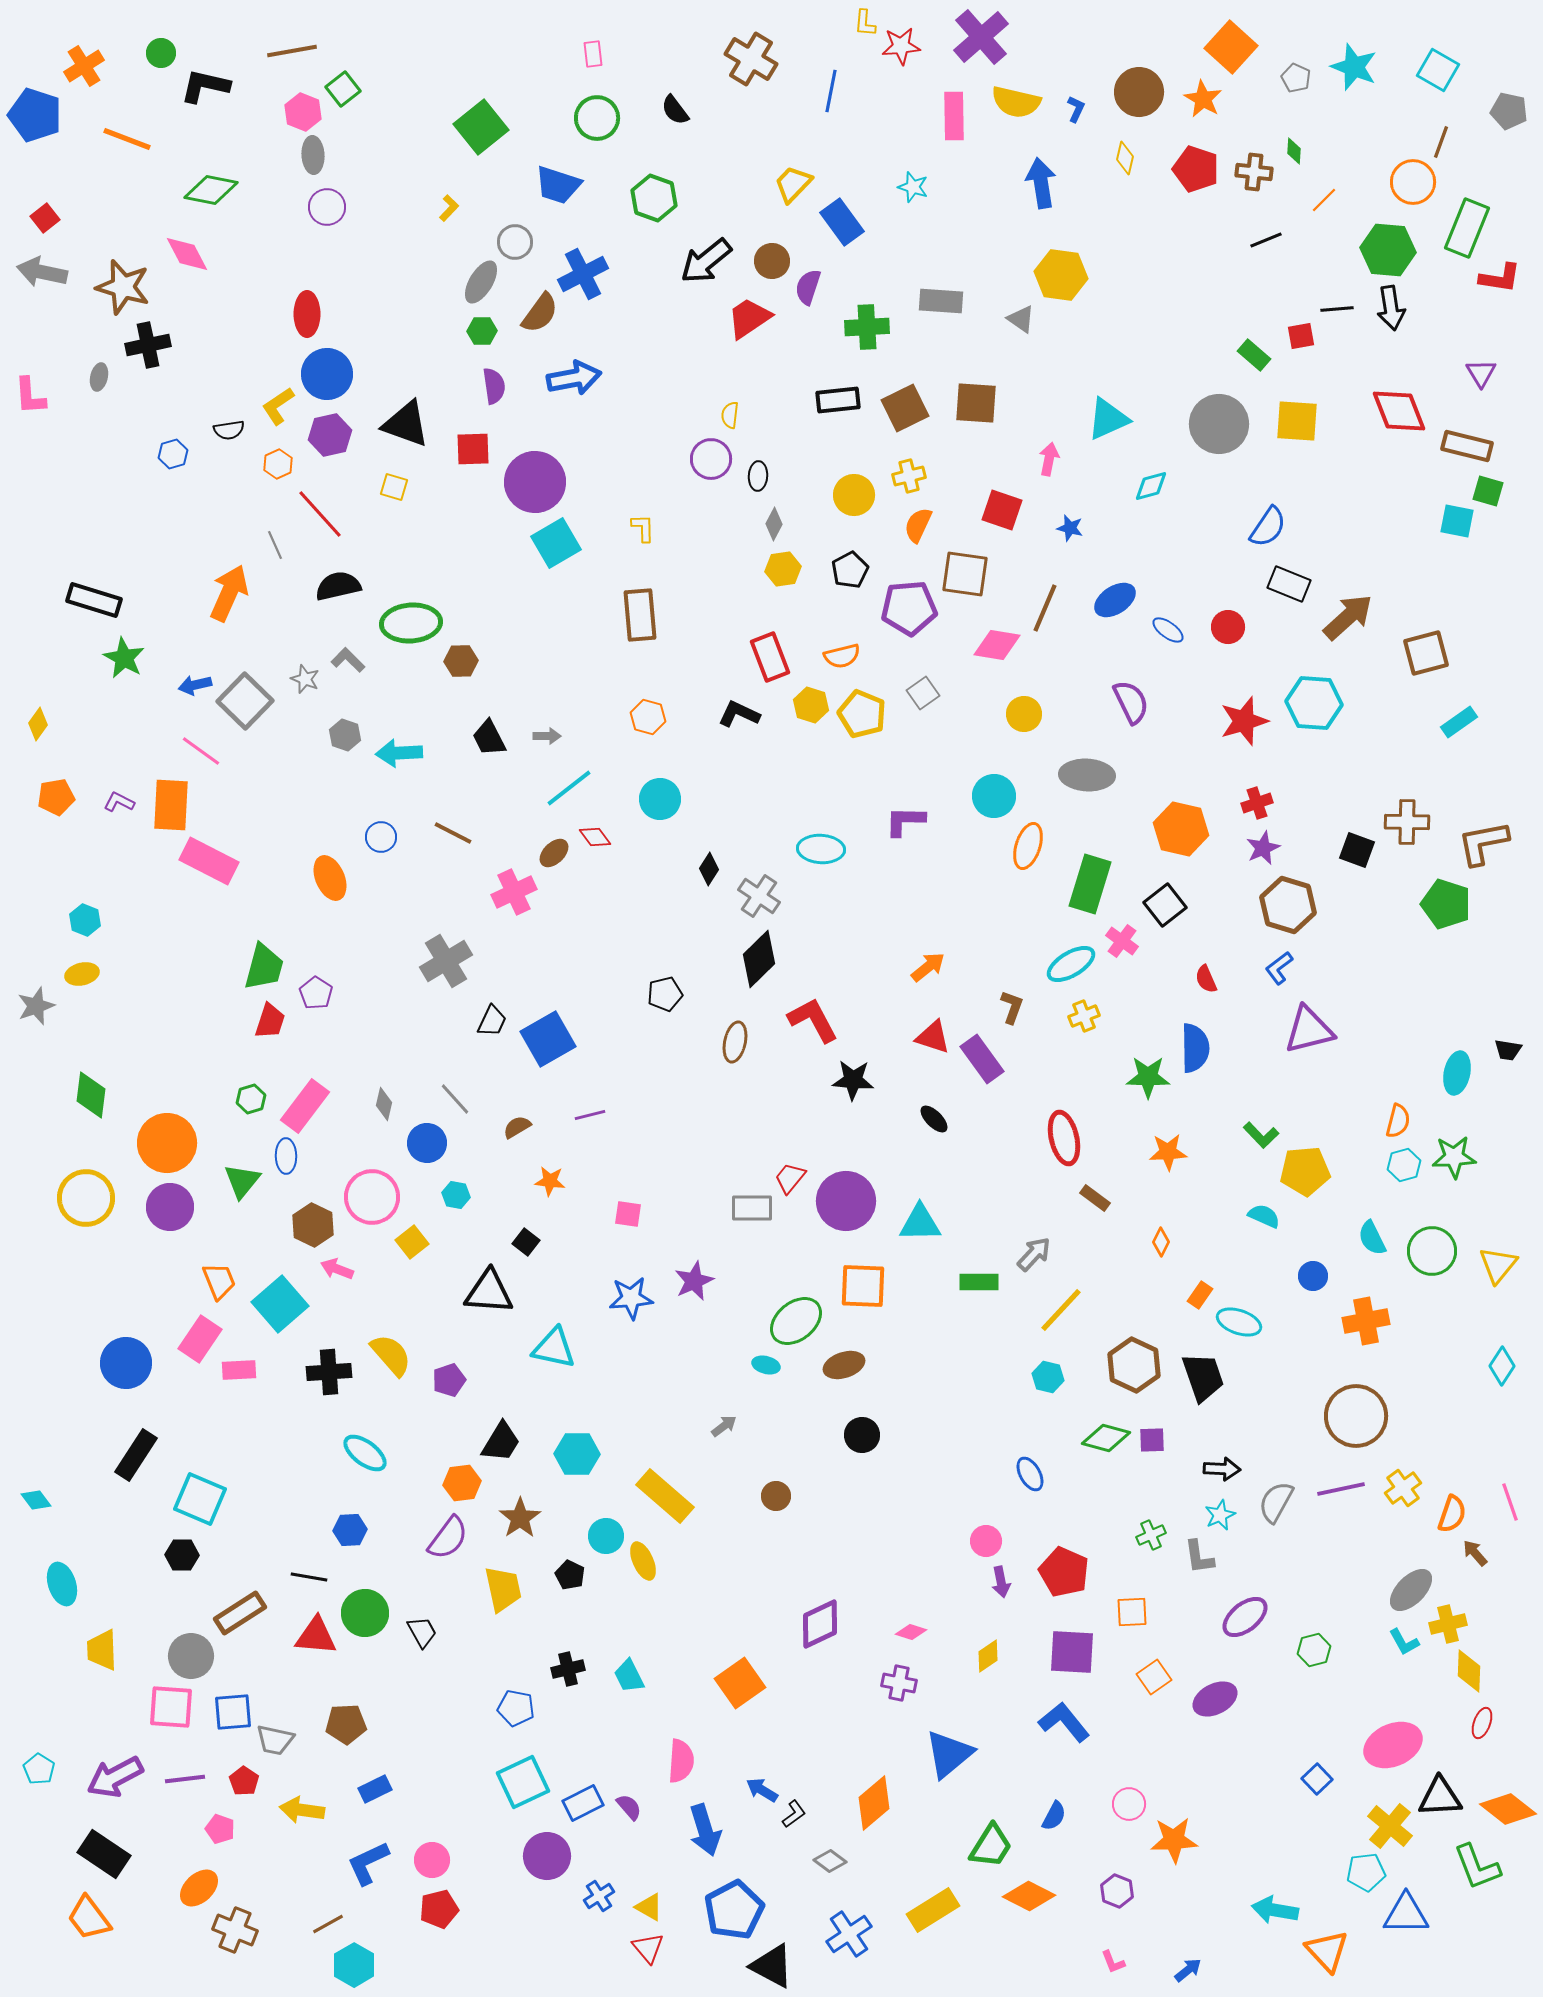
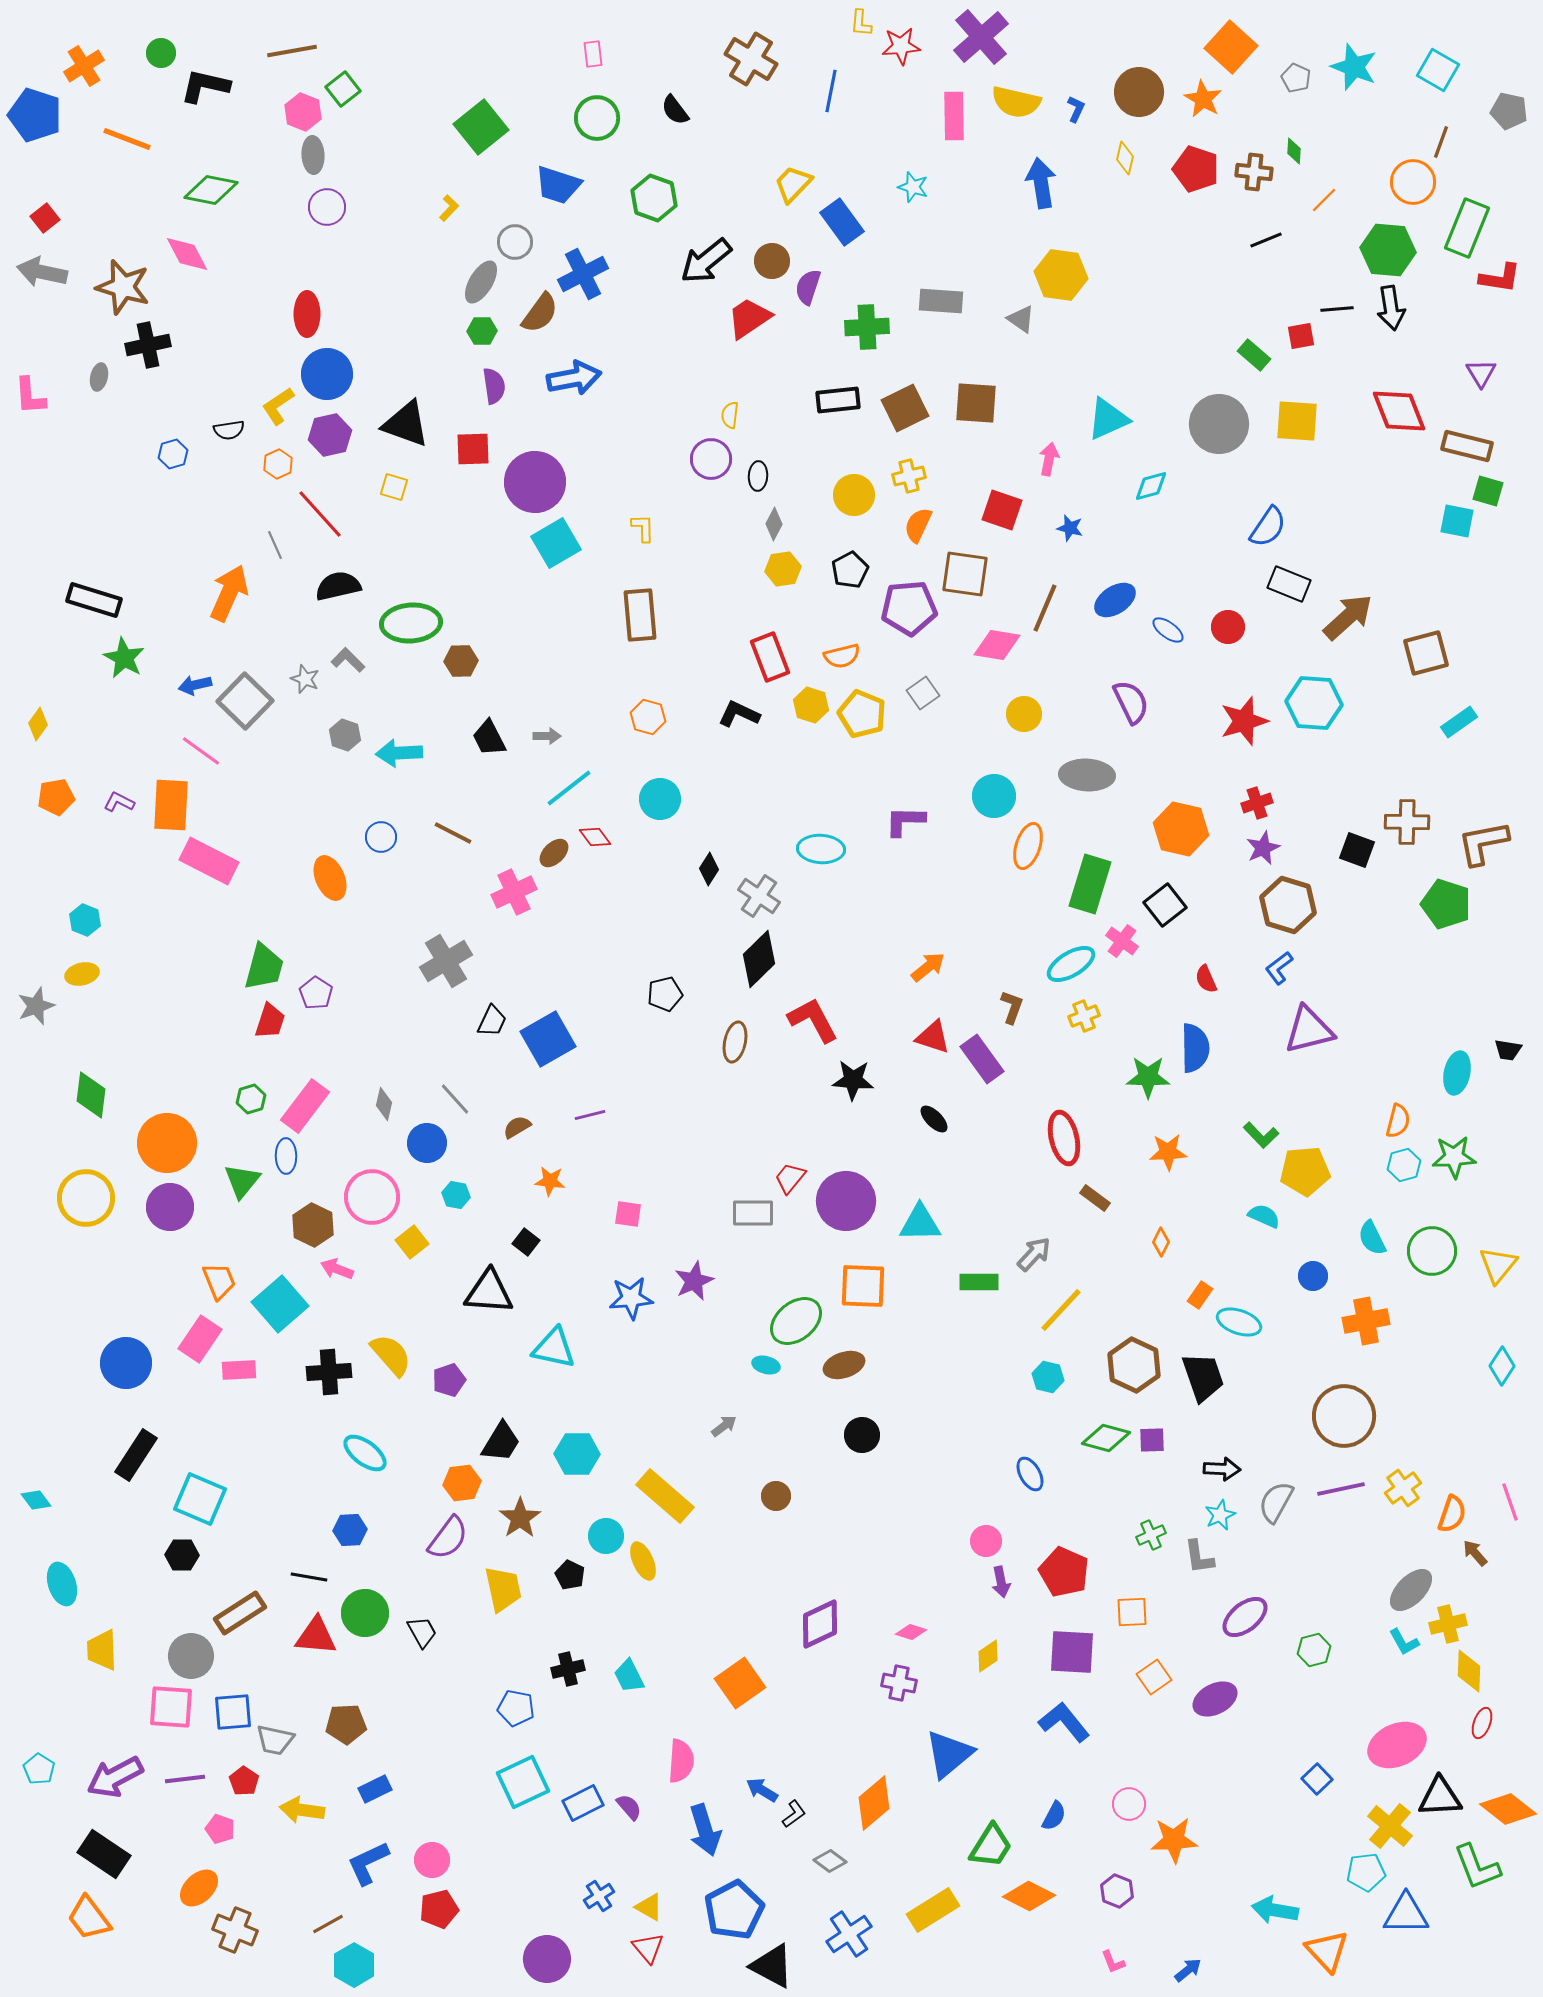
yellow L-shape at (865, 23): moved 4 px left
gray rectangle at (752, 1208): moved 1 px right, 5 px down
brown circle at (1356, 1416): moved 12 px left
pink ellipse at (1393, 1745): moved 4 px right
purple circle at (547, 1856): moved 103 px down
